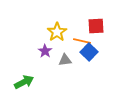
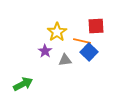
green arrow: moved 1 px left, 2 px down
